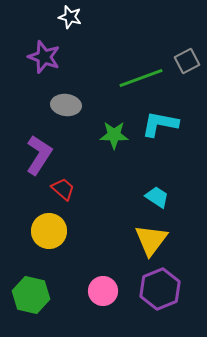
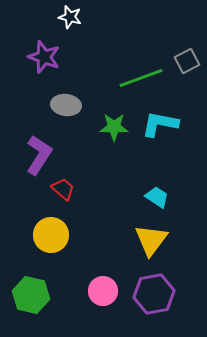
green star: moved 8 px up
yellow circle: moved 2 px right, 4 px down
purple hexagon: moved 6 px left, 5 px down; rotated 12 degrees clockwise
